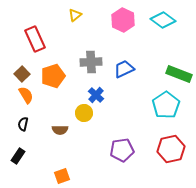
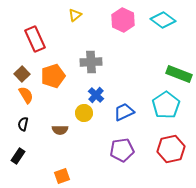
blue trapezoid: moved 43 px down
